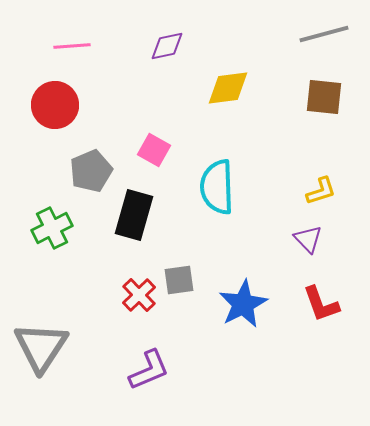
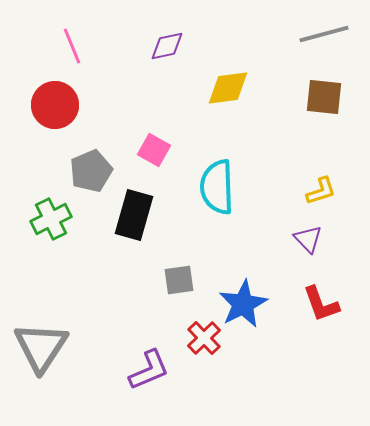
pink line: rotated 72 degrees clockwise
green cross: moved 1 px left, 9 px up
red cross: moved 65 px right, 43 px down
